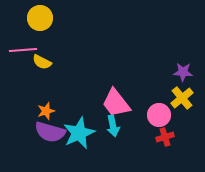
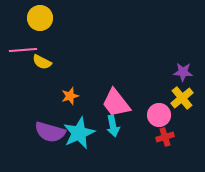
orange star: moved 24 px right, 15 px up
